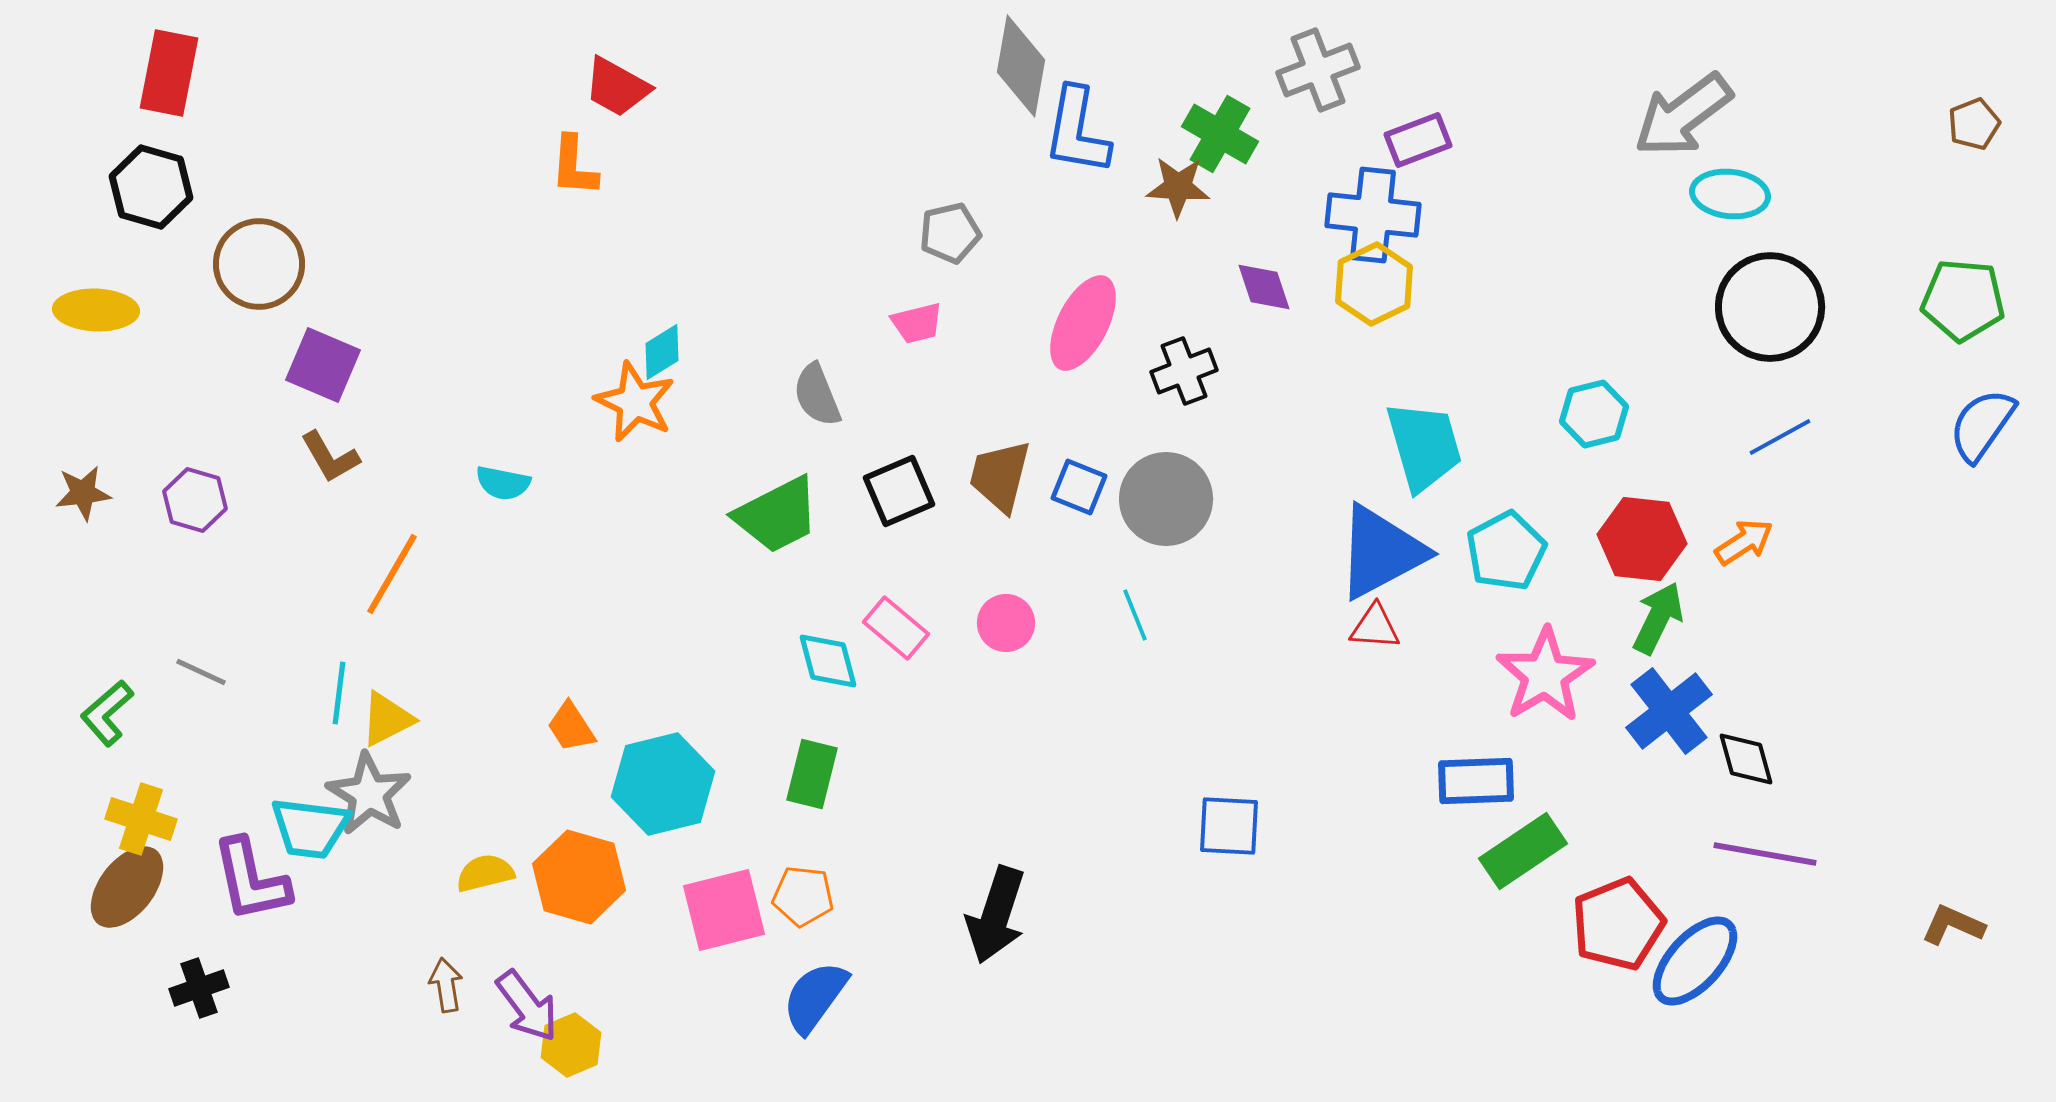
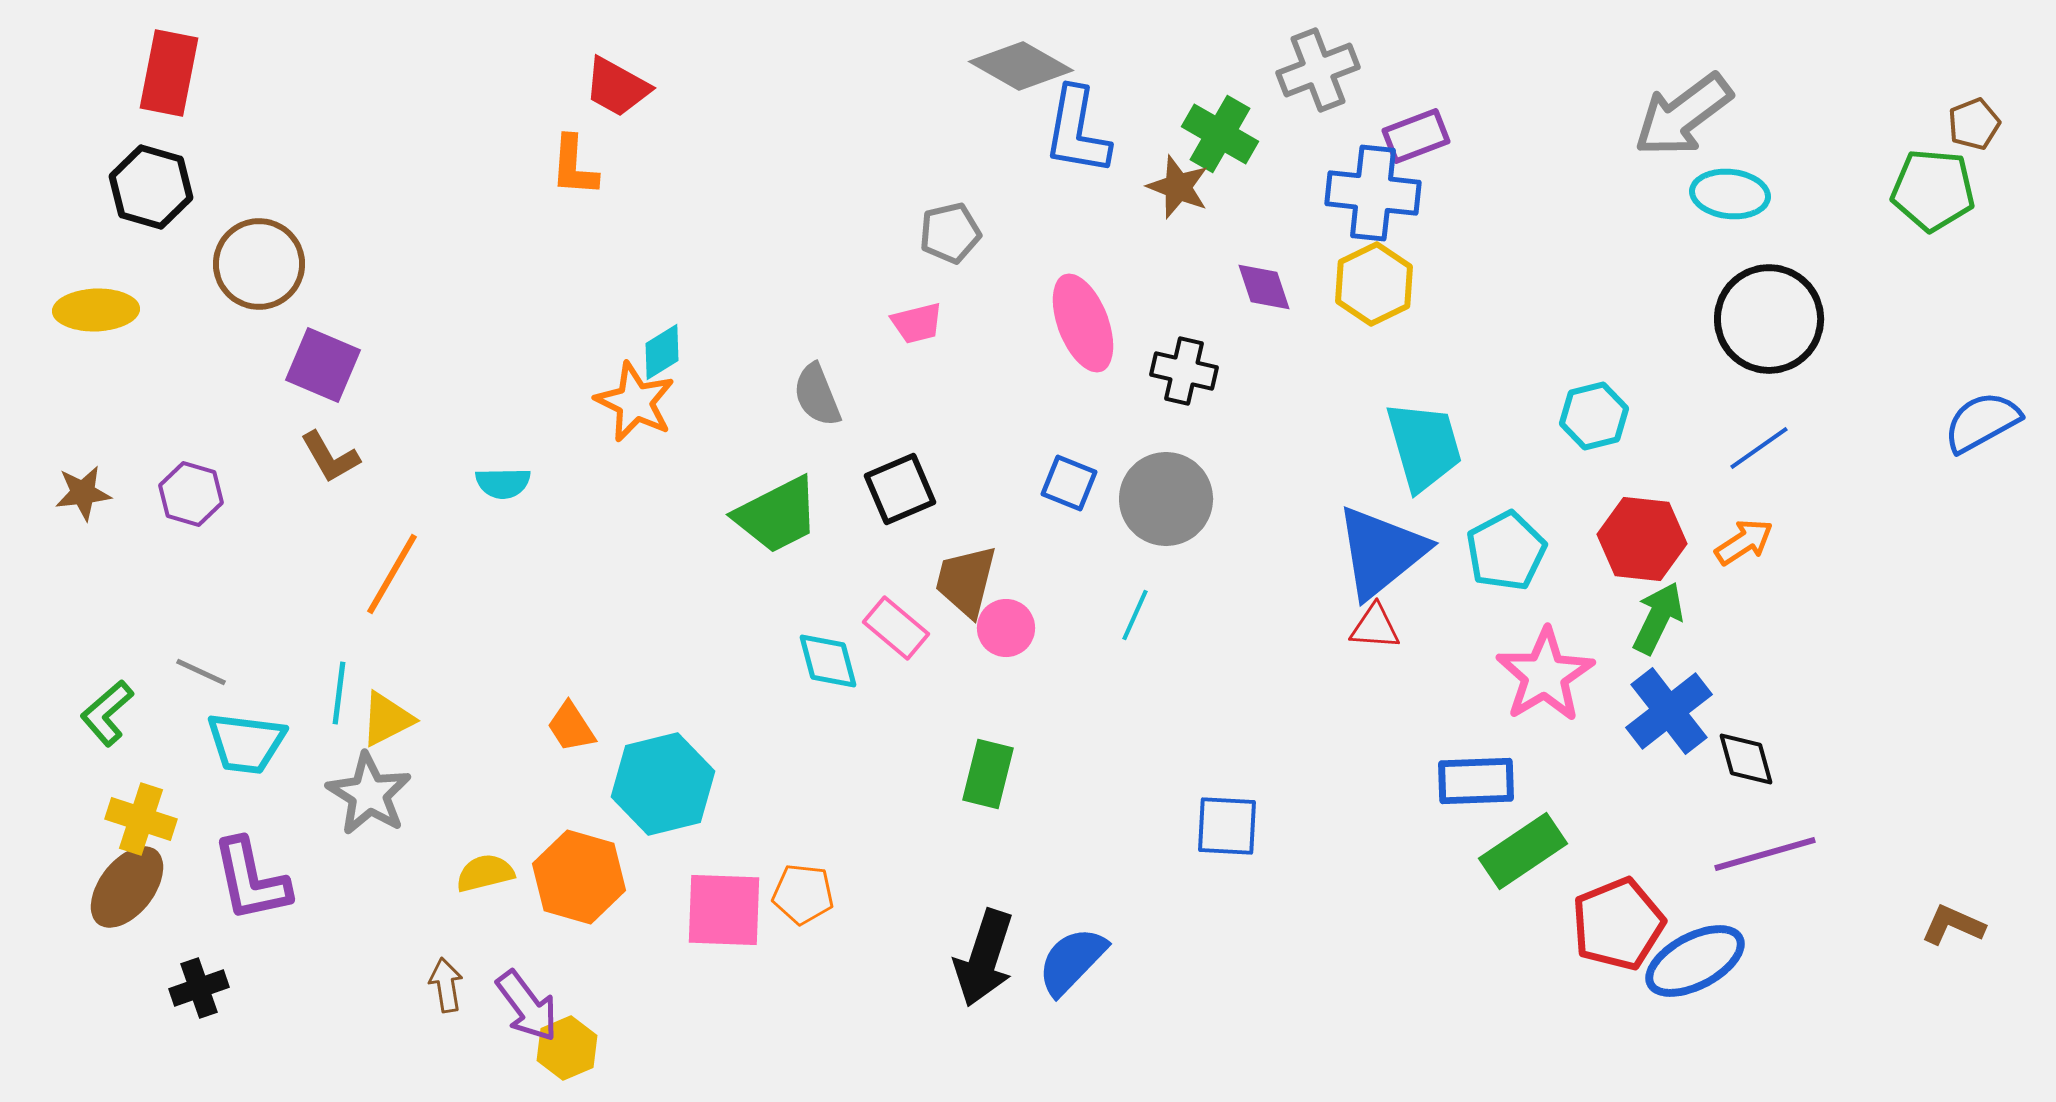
gray diamond at (1021, 66): rotated 70 degrees counterclockwise
purple rectangle at (1418, 140): moved 2 px left, 4 px up
brown star at (1178, 187): rotated 18 degrees clockwise
blue cross at (1373, 215): moved 22 px up
green pentagon at (1963, 300): moved 30 px left, 110 px up
black circle at (1770, 307): moved 1 px left, 12 px down
yellow ellipse at (96, 310): rotated 4 degrees counterclockwise
pink ellipse at (1083, 323): rotated 48 degrees counterclockwise
black cross at (1184, 371): rotated 34 degrees clockwise
cyan hexagon at (1594, 414): moved 2 px down
blue semicircle at (1982, 425): moved 3 px up; rotated 26 degrees clockwise
blue line at (1780, 437): moved 21 px left, 11 px down; rotated 6 degrees counterclockwise
brown trapezoid at (1000, 476): moved 34 px left, 105 px down
cyan semicircle at (503, 483): rotated 12 degrees counterclockwise
blue square at (1079, 487): moved 10 px left, 4 px up
black square at (899, 491): moved 1 px right, 2 px up
purple hexagon at (195, 500): moved 4 px left, 6 px up
blue triangle at (1381, 552): rotated 11 degrees counterclockwise
cyan line at (1135, 615): rotated 46 degrees clockwise
pink circle at (1006, 623): moved 5 px down
green rectangle at (812, 774): moved 176 px right
blue square at (1229, 826): moved 2 px left
cyan trapezoid at (310, 828): moved 64 px left, 85 px up
purple line at (1765, 854): rotated 26 degrees counterclockwise
orange pentagon at (803, 896): moved 2 px up
pink square at (724, 910): rotated 16 degrees clockwise
black arrow at (996, 915): moved 12 px left, 43 px down
blue ellipse at (1695, 961): rotated 20 degrees clockwise
blue semicircle at (815, 997): moved 257 px right, 36 px up; rotated 8 degrees clockwise
yellow hexagon at (571, 1045): moved 4 px left, 3 px down
